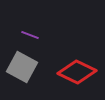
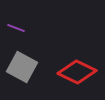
purple line: moved 14 px left, 7 px up
